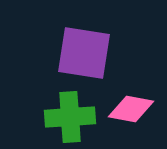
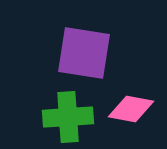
green cross: moved 2 px left
